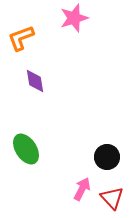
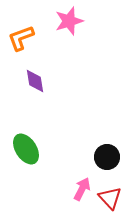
pink star: moved 5 px left, 3 px down
red triangle: moved 2 px left
